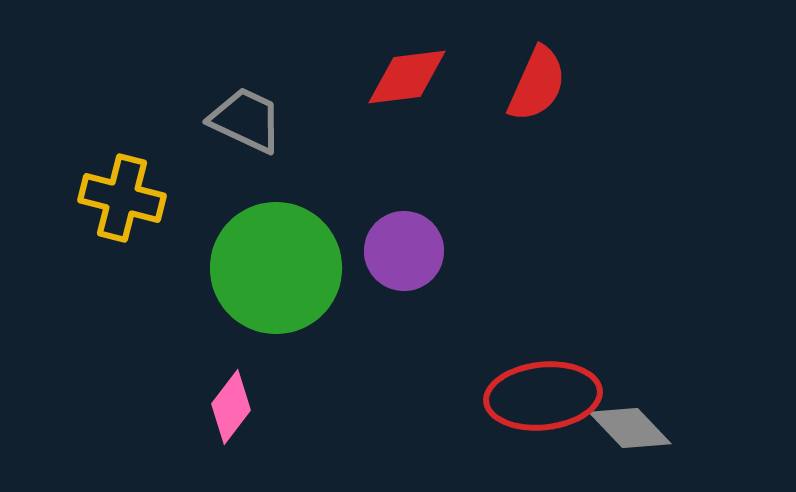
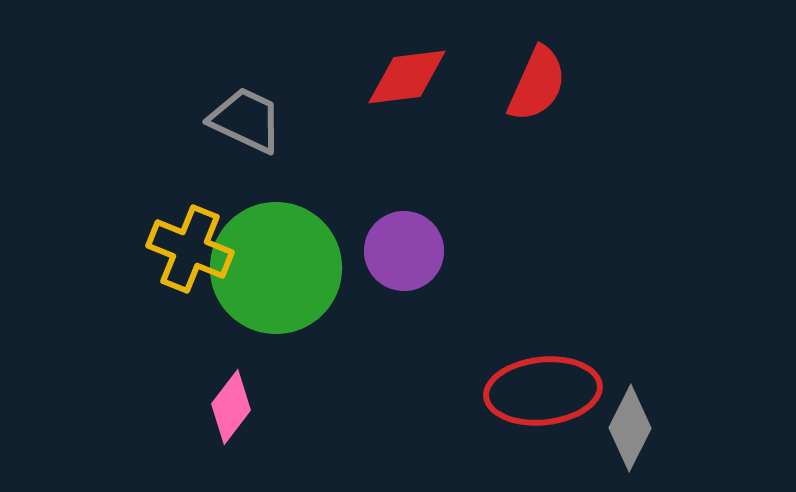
yellow cross: moved 68 px right, 51 px down; rotated 8 degrees clockwise
red ellipse: moved 5 px up
gray diamond: rotated 70 degrees clockwise
